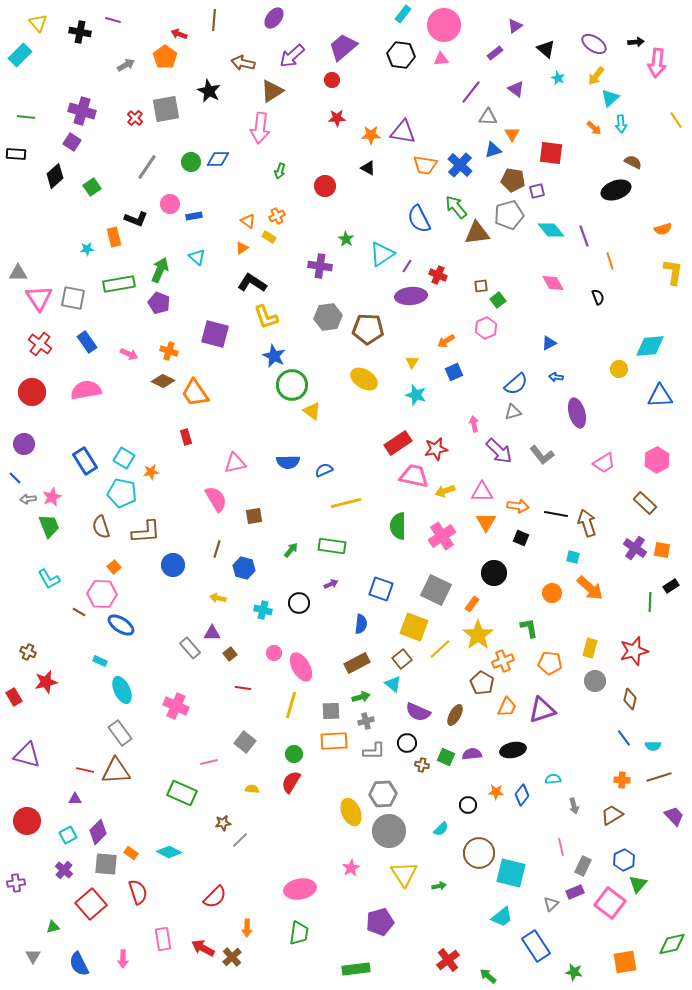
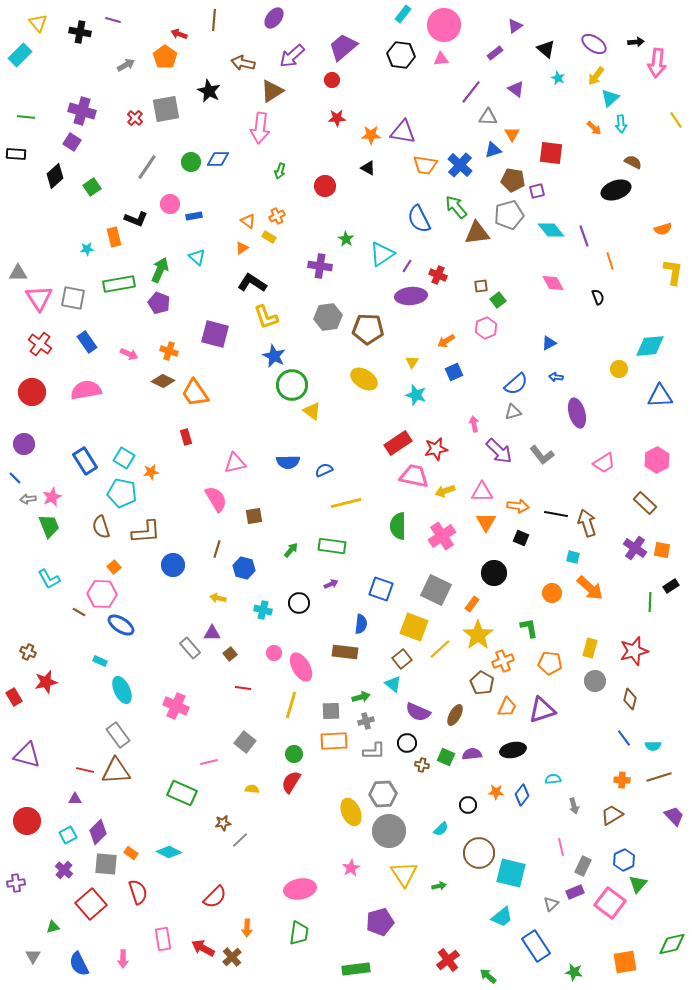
brown rectangle at (357, 663): moved 12 px left, 11 px up; rotated 35 degrees clockwise
gray rectangle at (120, 733): moved 2 px left, 2 px down
